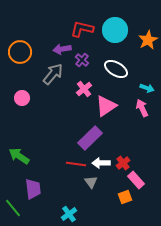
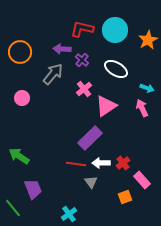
purple arrow: rotated 12 degrees clockwise
pink rectangle: moved 6 px right
purple trapezoid: rotated 15 degrees counterclockwise
